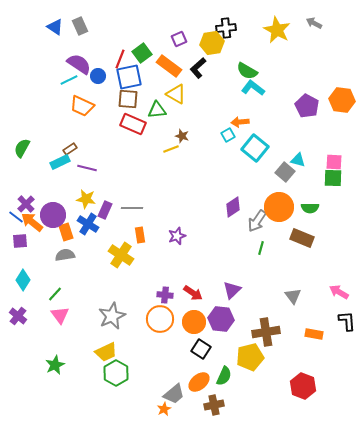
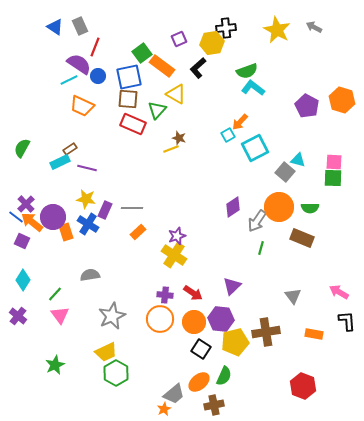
gray arrow at (314, 23): moved 4 px down
red line at (120, 59): moved 25 px left, 12 px up
orange rectangle at (169, 66): moved 7 px left
green semicircle at (247, 71): rotated 50 degrees counterclockwise
orange hexagon at (342, 100): rotated 10 degrees clockwise
green triangle at (157, 110): rotated 42 degrees counterclockwise
orange arrow at (240, 122): rotated 42 degrees counterclockwise
brown star at (182, 136): moved 3 px left, 2 px down
cyan square at (255, 148): rotated 24 degrees clockwise
purple circle at (53, 215): moved 2 px down
orange rectangle at (140, 235): moved 2 px left, 3 px up; rotated 56 degrees clockwise
purple square at (20, 241): moved 2 px right; rotated 28 degrees clockwise
gray semicircle at (65, 255): moved 25 px right, 20 px down
yellow cross at (121, 255): moved 53 px right
purple triangle at (232, 290): moved 4 px up
yellow pentagon at (250, 357): moved 15 px left, 15 px up
